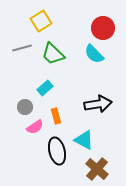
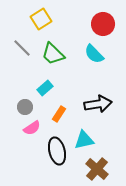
yellow square: moved 2 px up
red circle: moved 4 px up
gray line: rotated 60 degrees clockwise
orange rectangle: moved 3 px right, 2 px up; rotated 49 degrees clockwise
pink semicircle: moved 3 px left, 1 px down
cyan triangle: rotated 40 degrees counterclockwise
